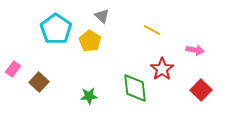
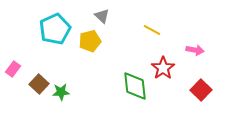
cyan pentagon: moved 1 px left; rotated 12 degrees clockwise
yellow pentagon: rotated 25 degrees clockwise
red star: moved 1 px right, 1 px up
brown square: moved 2 px down
green diamond: moved 2 px up
green star: moved 28 px left, 4 px up
